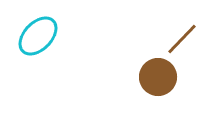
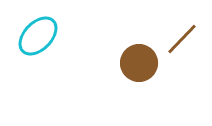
brown circle: moved 19 px left, 14 px up
